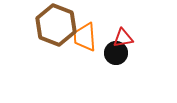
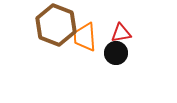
red triangle: moved 2 px left, 5 px up
